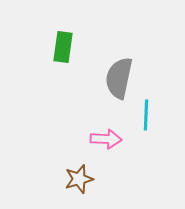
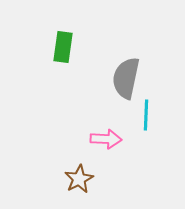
gray semicircle: moved 7 px right
brown star: rotated 12 degrees counterclockwise
